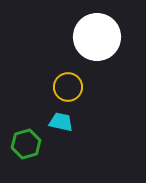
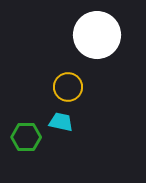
white circle: moved 2 px up
green hexagon: moved 7 px up; rotated 16 degrees clockwise
